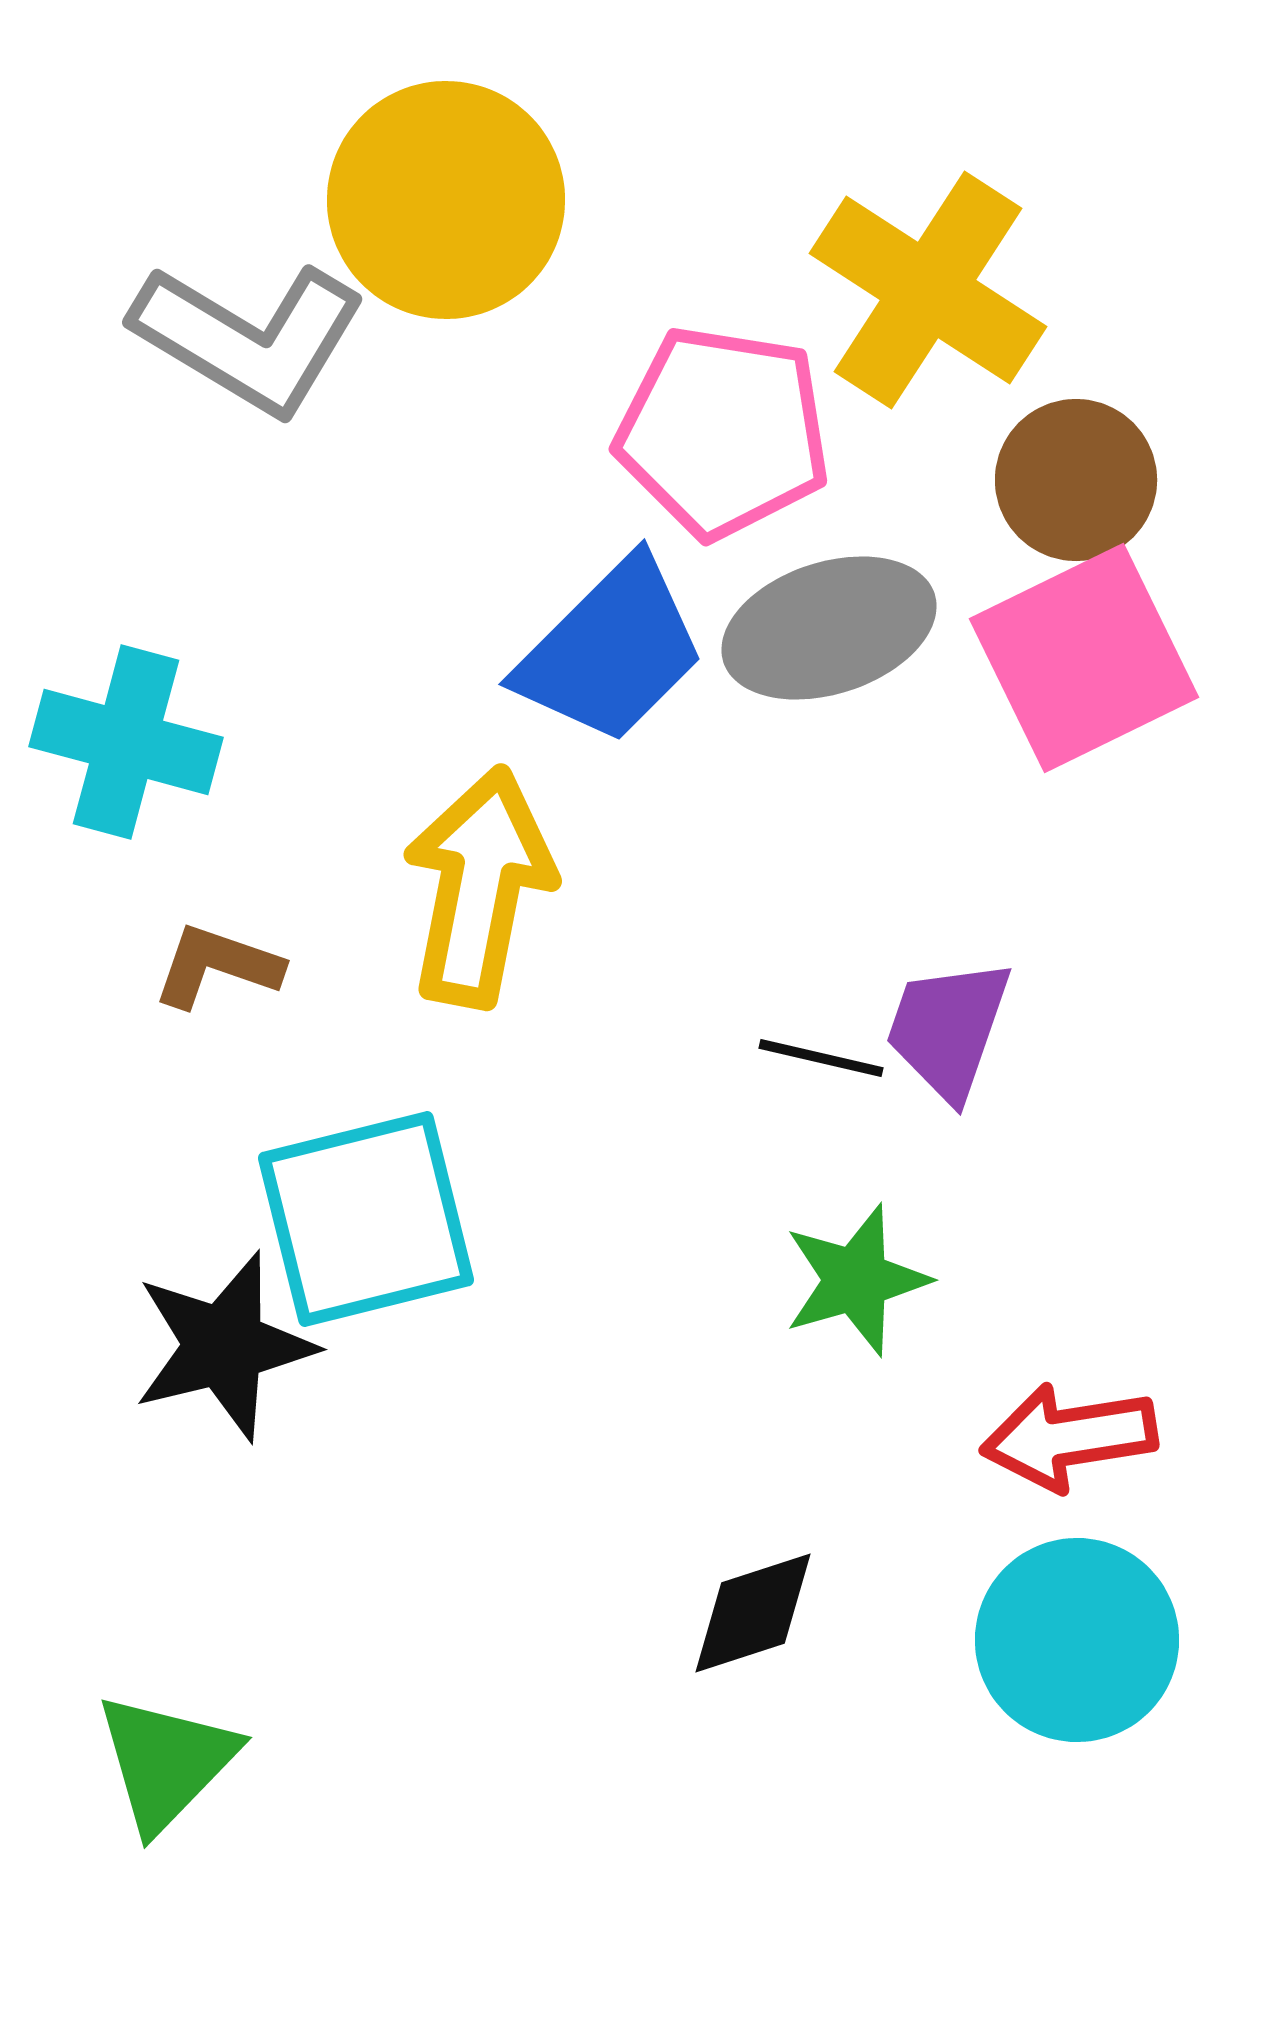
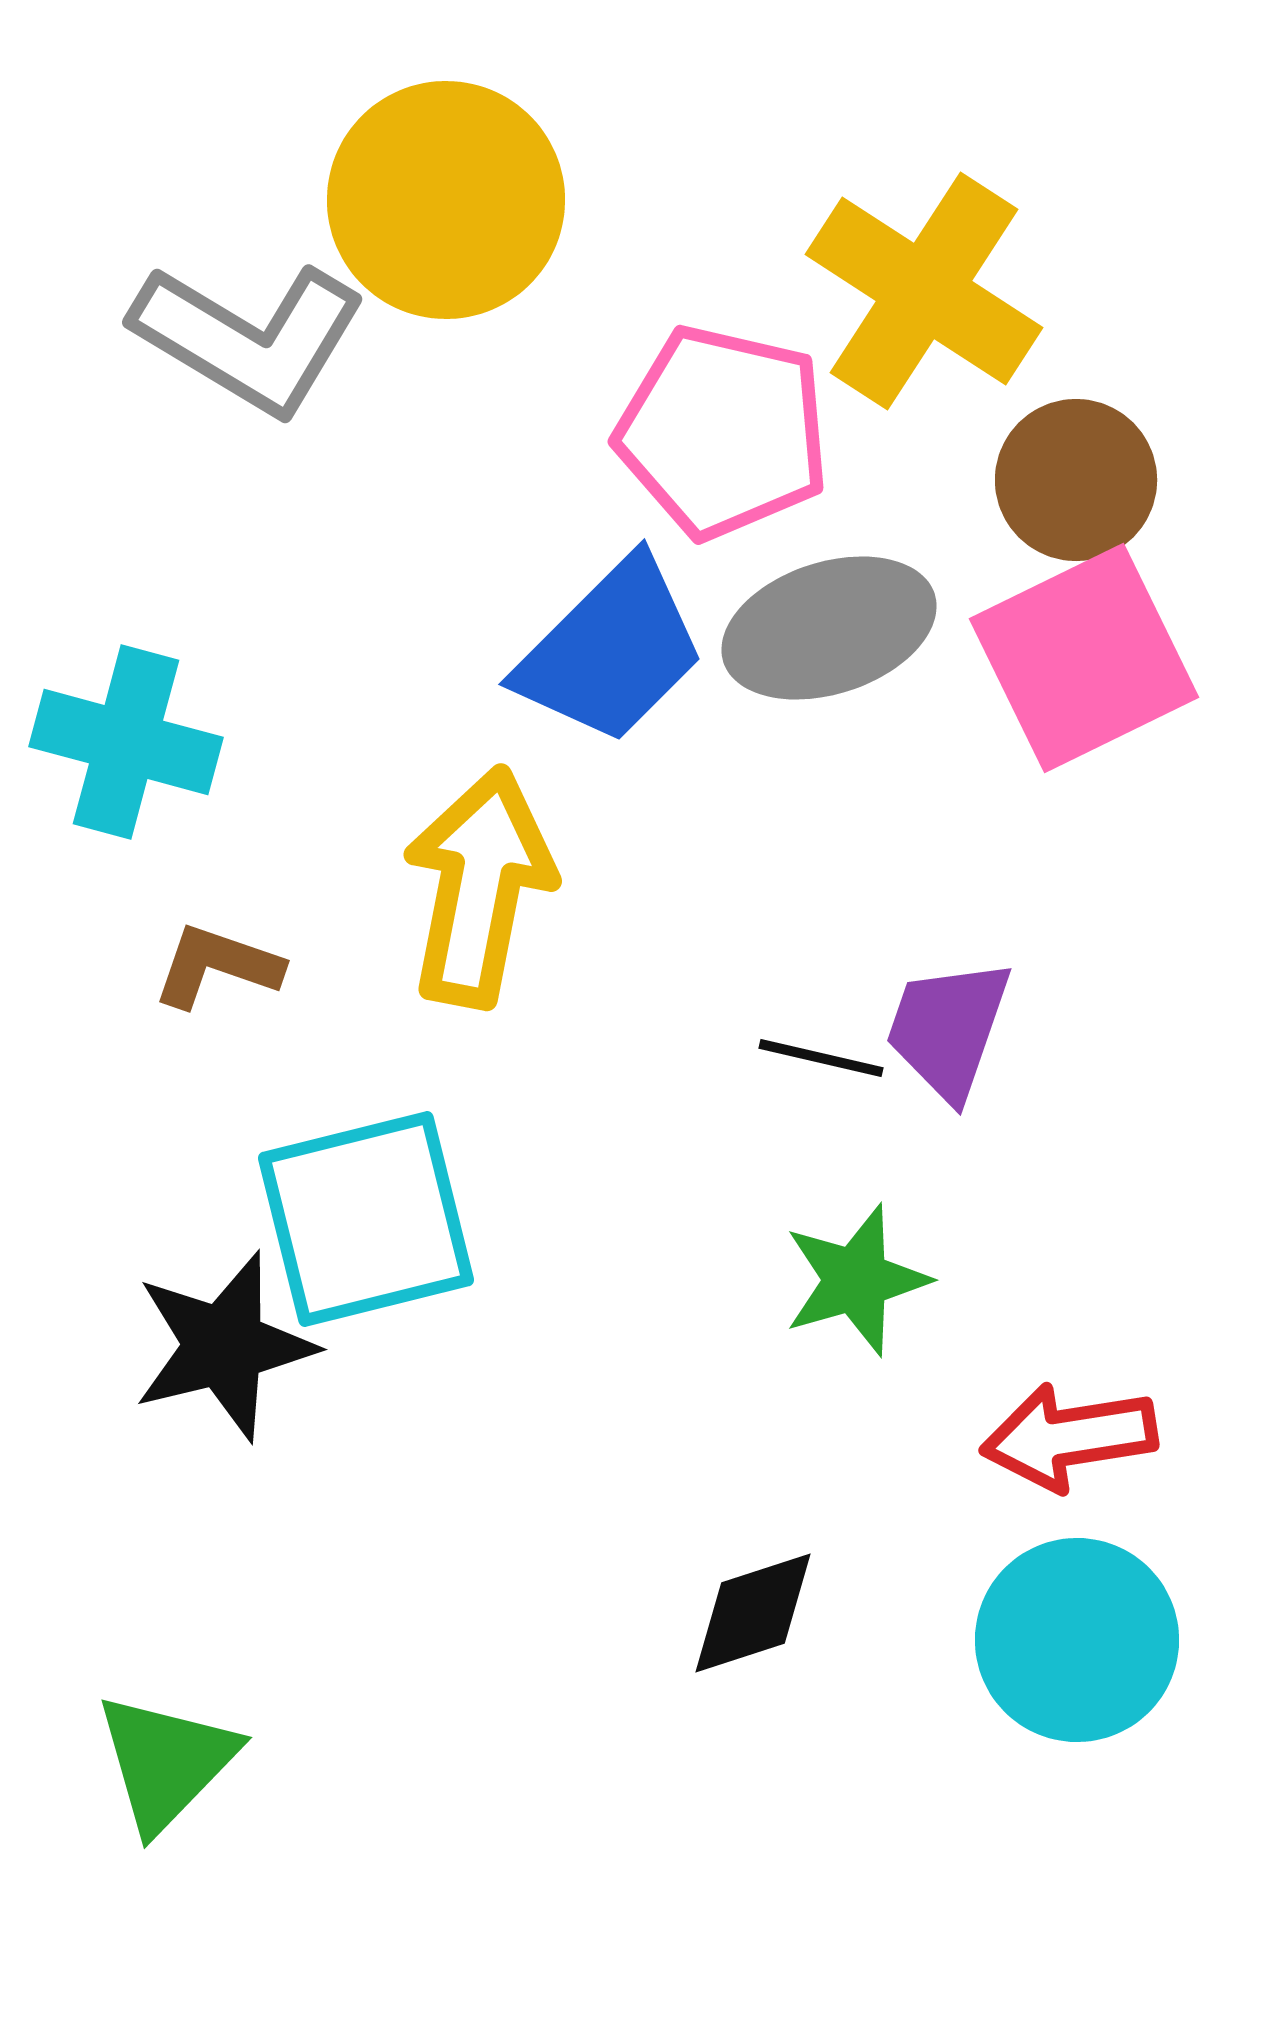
yellow cross: moved 4 px left, 1 px down
pink pentagon: rotated 4 degrees clockwise
